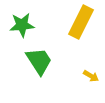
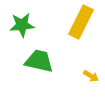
green trapezoid: rotated 44 degrees counterclockwise
